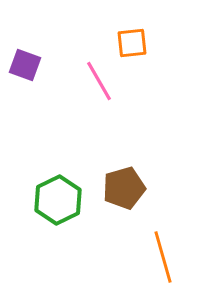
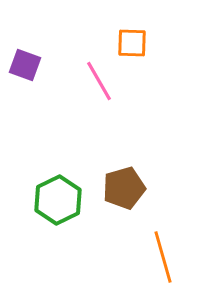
orange square: rotated 8 degrees clockwise
